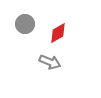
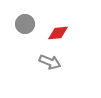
red diamond: rotated 25 degrees clockwise
